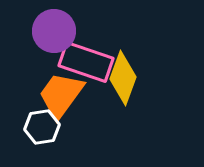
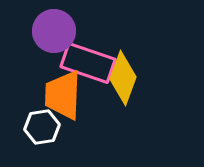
pink rectangle: moved 2 px right, 1 px down
orange trapezoid: moved 2 px right; rotated 34 degrees counterclockwise
